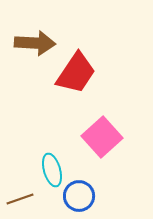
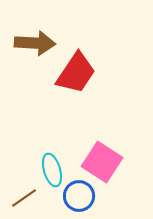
pink square: moved 25 px down; rotated 15 degrees counterclockwise
brown line: moved 4 px right, 1 px up; rotated 16 degrees counterclockwise
